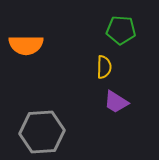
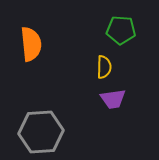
orange semicircle: moved 5 px right, 1 px up; rotated 96 degrees counterclockwise
purple trapezoid: moved 3 px left, 3 px up; rotated 40 degrees counterclockwise
gray hexagon: moved 1 px left
